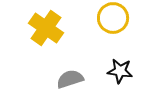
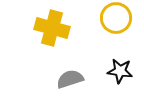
yellow circle: moved 3 px right
yellow cross: moved 6 px right; rotated 20 degrees counterclockwise
